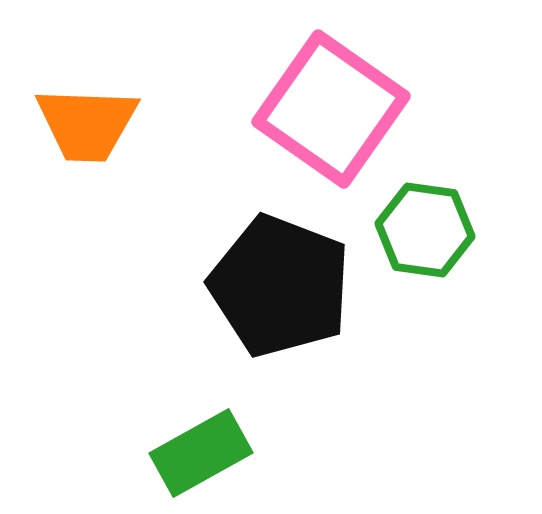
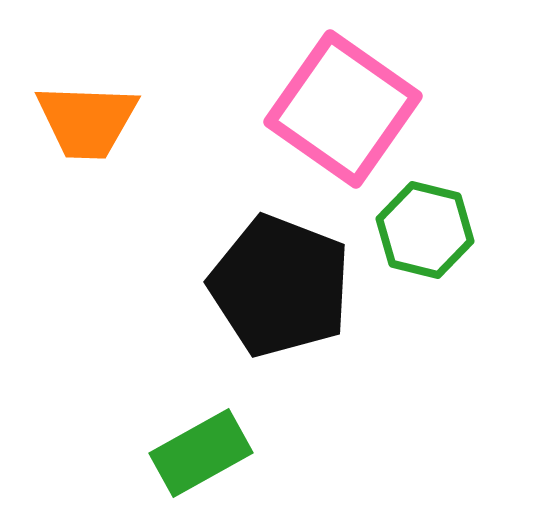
pink square: moved 12 px right
orange trapezoid: moved 3 px up
green hexagon: rotated 6 degrees clockwise
